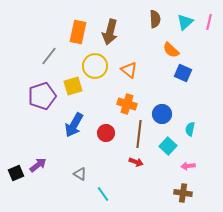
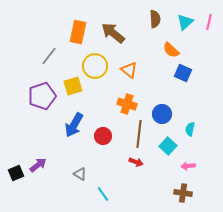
brown arrow: moved 3 px right, 1 px down; rotated 115 degrees clockwise
red circle: moved 3 px left, 3 px down
